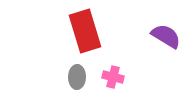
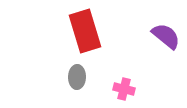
purple semicircle: rotated 8 degrees clockwise
pink cross: moved 11 px right, 12 px down
